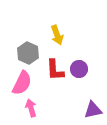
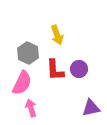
purple triangle: moved 2 px left, 2 px up
